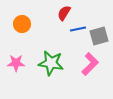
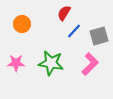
blue line: moved 4 px left, 2 px down; rotated 35 degrees counterclockwise
